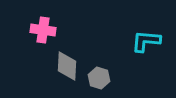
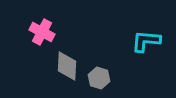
pink cross: moved 1 px left, 2 px down; rotated 20 degrees clockwise
